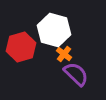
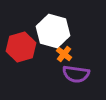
white hexagon: moved 1 px left, 1 px down
purple semicircle: rotated 144 degrees clockwise
